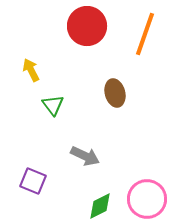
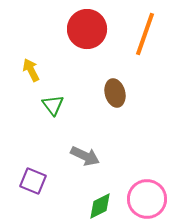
red circle: moved 3 px down
